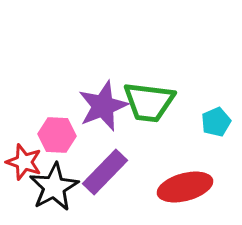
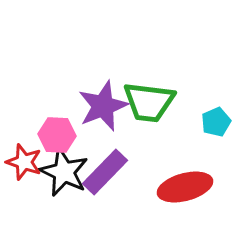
black star: moved 10 px right, 15 px up; rotated 18 degrees counterclockwise
